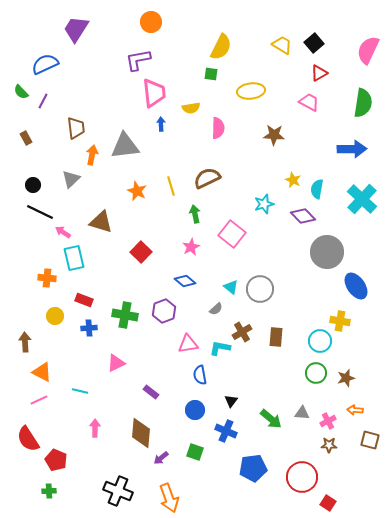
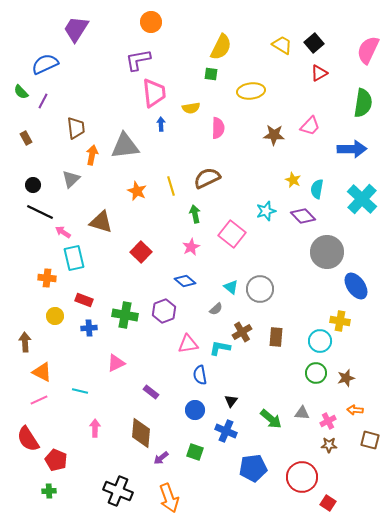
pink trapezoid at (309, 102): moved 1 px right, 24 px down; rotated 105 degrees clockwise
cyan star at (264, 204): moved 2 px right, 7 px down
